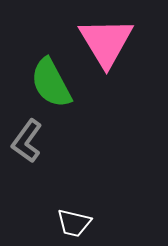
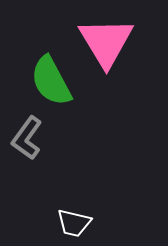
green semicircle: moved 2 px up
gray L-shape: moved 3 px up
